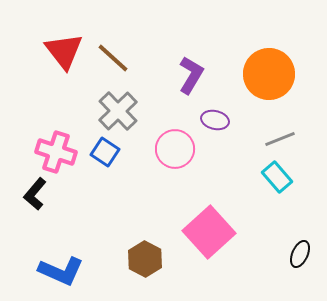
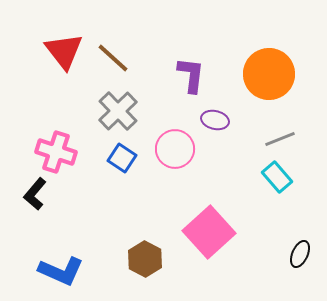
purple L-shape: rotated 24 degrees counterclockwise
blue square: moved 17 px right, 6 px down
